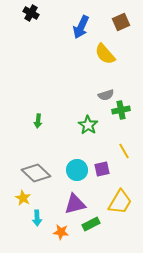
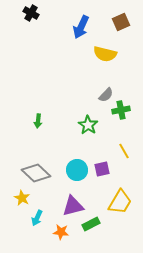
yellow semicircle: rotated 35 degrees counterclockwise
gray semicircle: rotated 28 degrees counterclockwise
yellow star: moved 1 px left
purple triangle: moved 2 px left, 2 px down
cyan arrow: rotated 28 degrees clockwise
